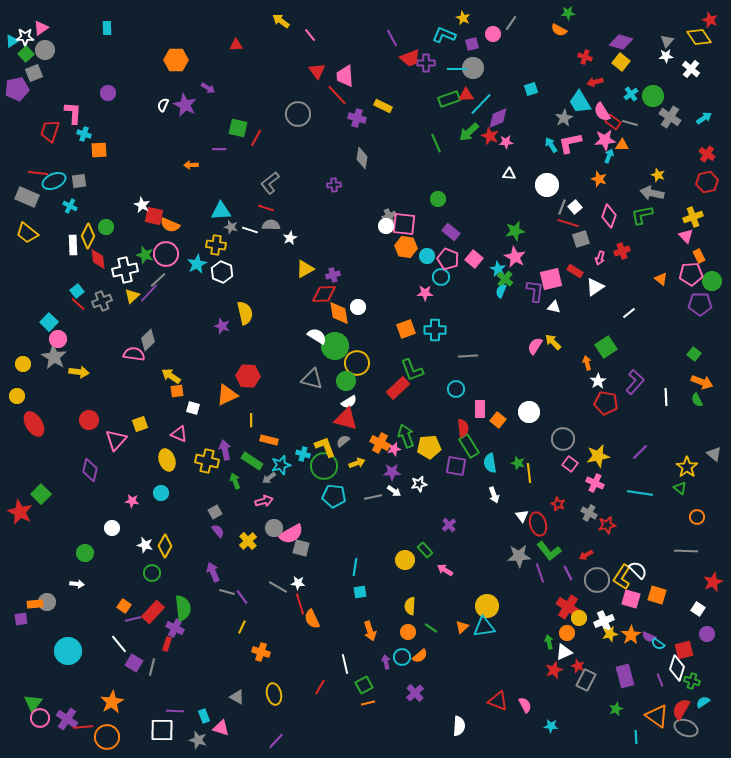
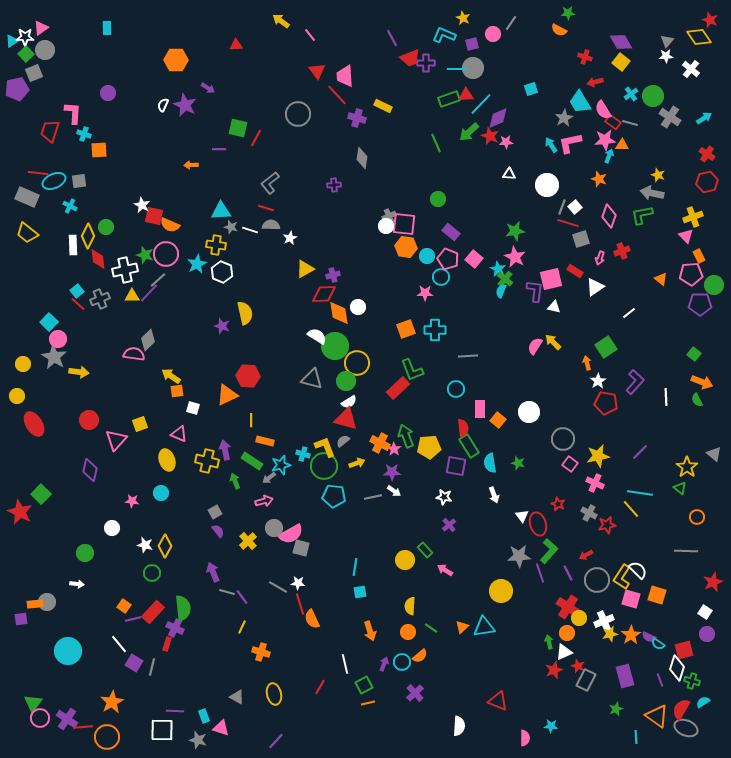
purple diamond at (621, 42): rotated 45 degrees clockwise
pink semicircle at (602, 112): moved 1 px right, 2 px up
green circle at (712, 281): moved 2 px right, 4 px down
yellow triangle at (132, 296): rotated 42 degrees clockwise
gray cross at (102, 301): moved 2 px left, 2 px up
orange rectangle at (269, 440): moved 4 px left, 1 px down
pink star at (394, 449): rotated 24 degrees counterclockwise
yellow line at (529, 473): moved 102 px right, 36 px down; rotated 36 degrees counterclockwise
white star at (419, 484): moved 25 px right, 13 px down; rotated 21 degrees clockwise
green L-shape at (549, 551): rotated 100 degrees counterclockwise
yellow circle at (487, 606): moved 14 px right, 15 px up
white square at (698, 609): moved 7 px right, 3 px down
cyan circle at (402, 657): moved 5 px down
purple arrow at (386, 662): moved 2 px left, 2 px down; rotated 32 degrees clockwise
pink semicircle at (525, 705): moved 33 px down; rotated 28 degrees clockwise
